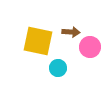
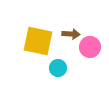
brown arrow: moved 2 px down
